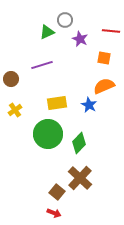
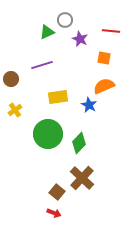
yellow rectangle: moved 1 px right, 6 px up
brown cross: moved 2 px right
